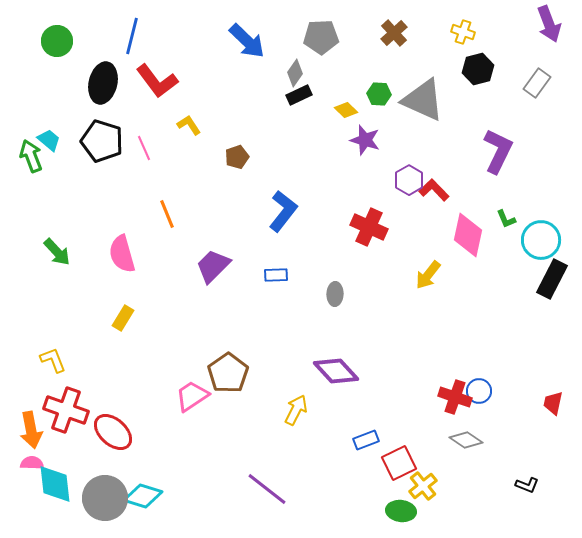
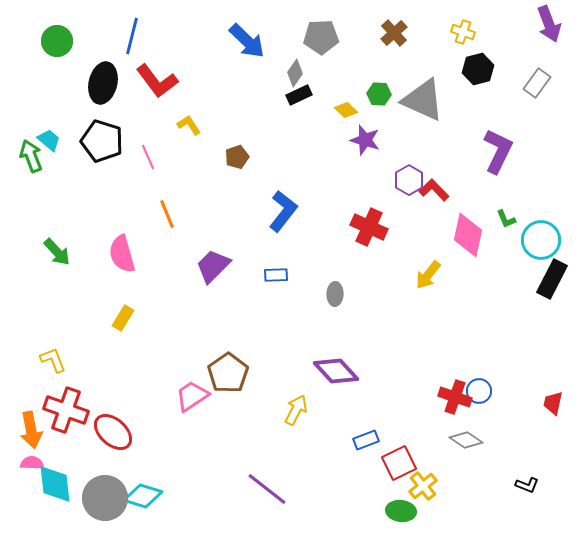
pink line at (144, 148): moved 4 px right, 9 px down
